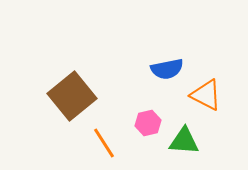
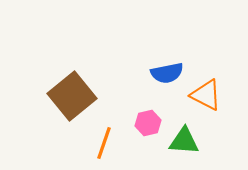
blue semicircle: moved 4 px down
orange line: rotated 52 degrees clockwise
